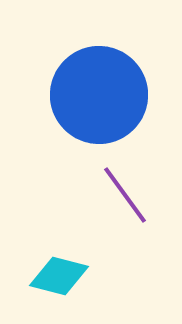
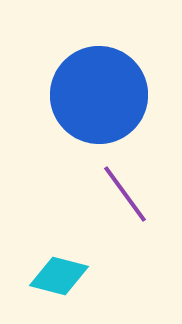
purple line: moved 1 px up
